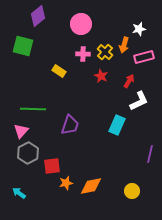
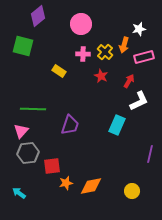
gray hexagon: rotated 20 degrees clockwise
